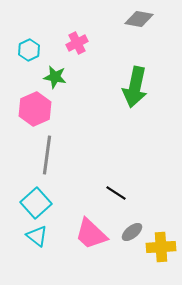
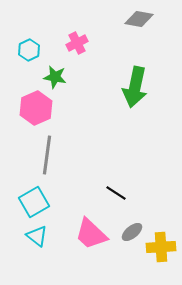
pink hexagon: moved 1 px right, 1 px up
cyan square: moved 2 px left, 1 px up; rotated 12 degrees clockwise
